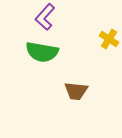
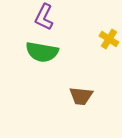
purple L-shape: moved 1 px left; rotated 16 degrees counterclockwise
brown trapezoid: moved 5 px right, 5 px down
